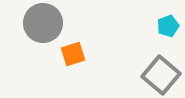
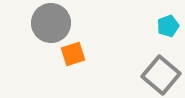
gray circle: moved 8 px right
